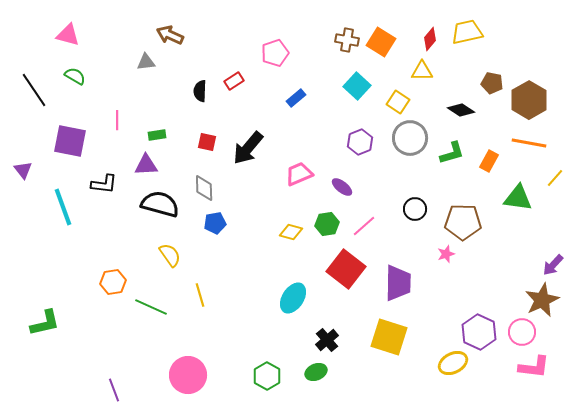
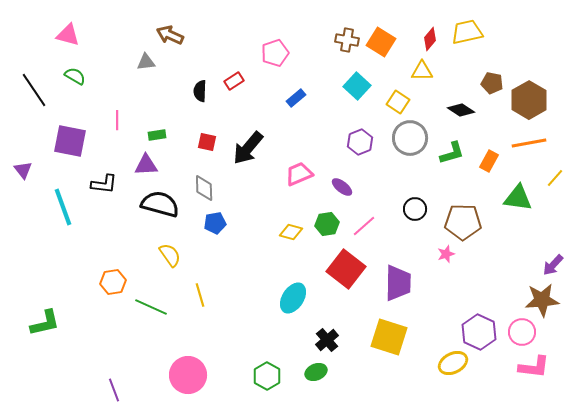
orange line at (529, 143): rotated 20 degrees counterclockwise
brown star at (542, 300): rotated 20 degrees clockwise
